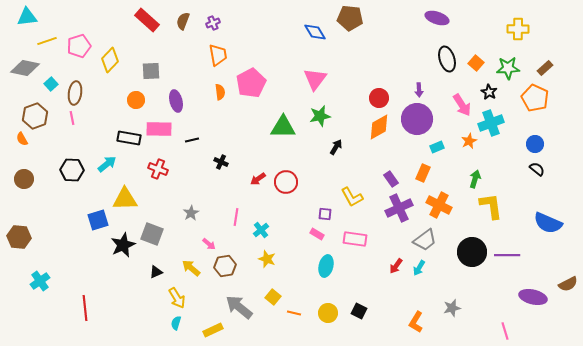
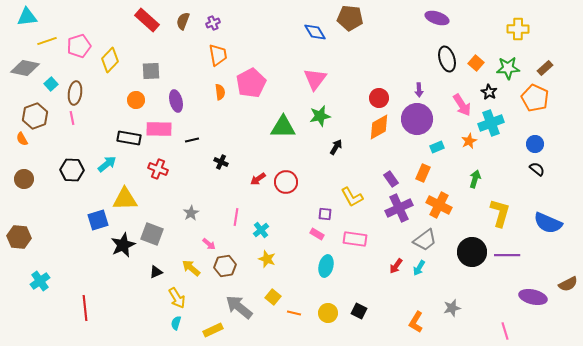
yellow L-shape at (491, 206): moved 9 px right, 7 px down; rotated 24 degrees clockwise
